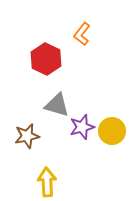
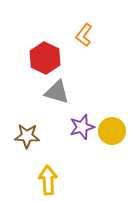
orange L-shape: moved 2 px right, 1 px down
red hexagon: moved 1 px left, 1 px up
gray triangle: moved 13 px up
brown star: rotated 15 degrees clockwise
yellow arrow: moved 1 px right, 2 px up
